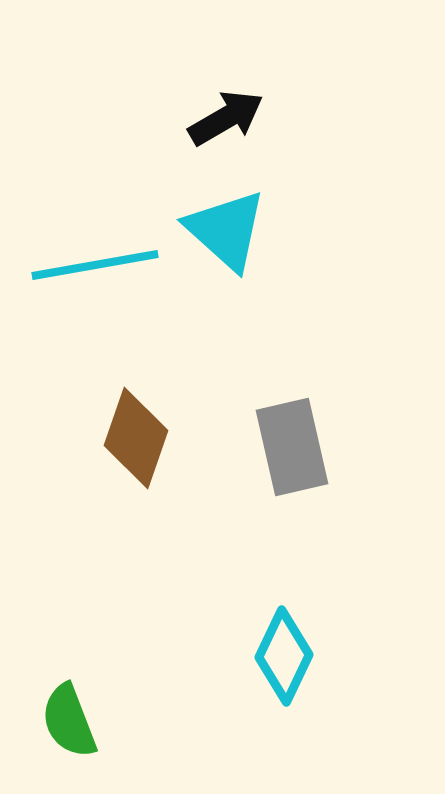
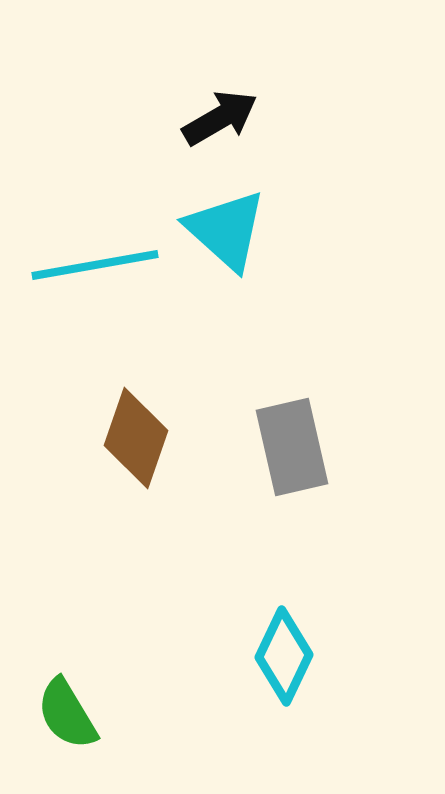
black arrow: moved 6 px left
green semicircle: moved 2 px left, 7 px up; rotated 10 degrees counterclockwise
